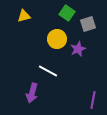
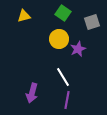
green square: moved 4 px left
gray square: moved 4 px right, 2 px up
yellow circle: moved 2 px right
white line: moved 15 px right, 6 px down; rotated 30 degrees clockwise
purple line: moved 26 px left
